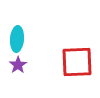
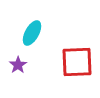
cyan ellipse: moved 15 px right, 6 px up; rotated 25 degrees clockwise
